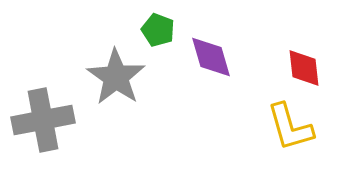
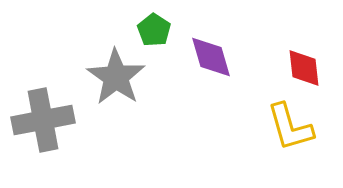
green pentagon: moved 4 px left; rotated 12 degrees clockwise
